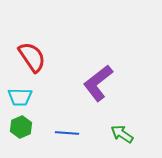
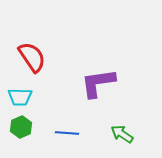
purple L-shape: rotated 30 degrees clockwise
